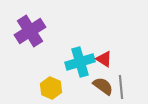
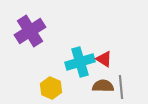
brown semicircle: rotated 35 degrees counterclockwise
